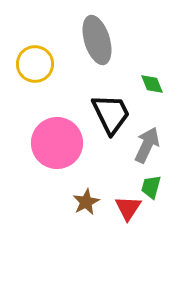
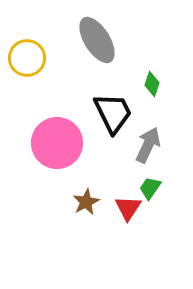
gray ellipse: rotated 15 degrees counterclockwise
yellow circle: moved 8 px left, 6 px up
green diamond: rotated 40 degrees clockwise
black trapezoid: moved 2 px right, 1 px up
gray arrow: moved 1 px right
green trapezoid: moved 1 px left, 1 px down; rotated 20 degrees clockwise
